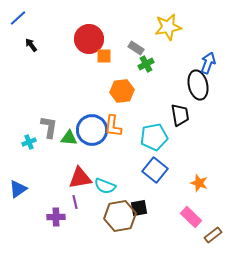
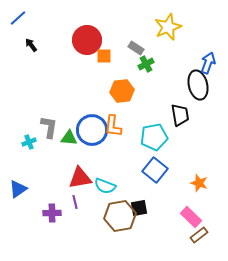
yellow star: rotated 12 degrees counterclockwise
red circle: moved 2 px left, 1 px down
purple cross: moved 4 px left, 4 px up
brown rectangle: moved 14 px left
